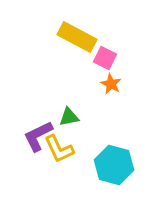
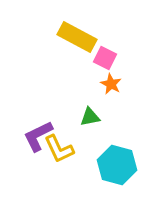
green triangle: moved 21 px right
cyan hexagon: moved 3 px right
